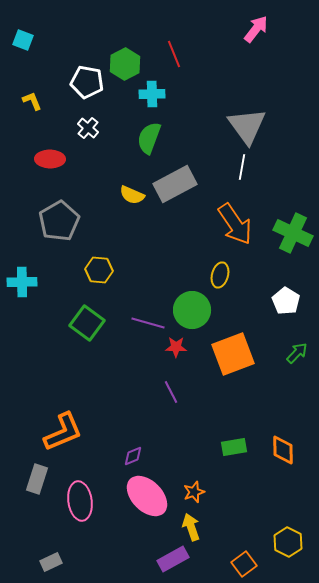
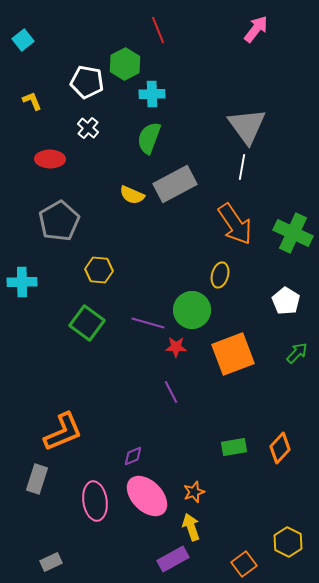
cyan square at (23, 40): rotated 30 degrees clockwise
red line at (174, 54): moved 16 px left, 24 px up
orange diamond at (283, 450): moved 3 px left, 2 px up; rotated 44 degrees clockwise
pink ellipse at (80, 501): moved 15 px right
